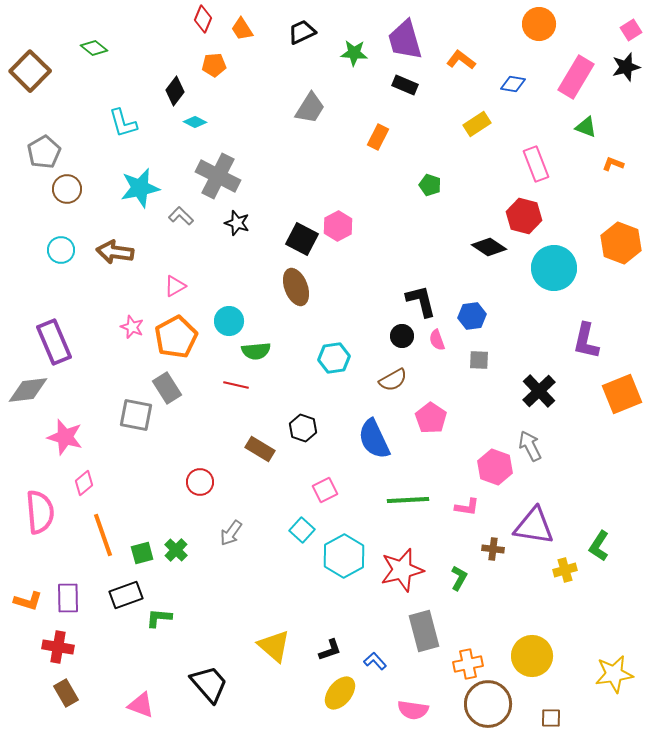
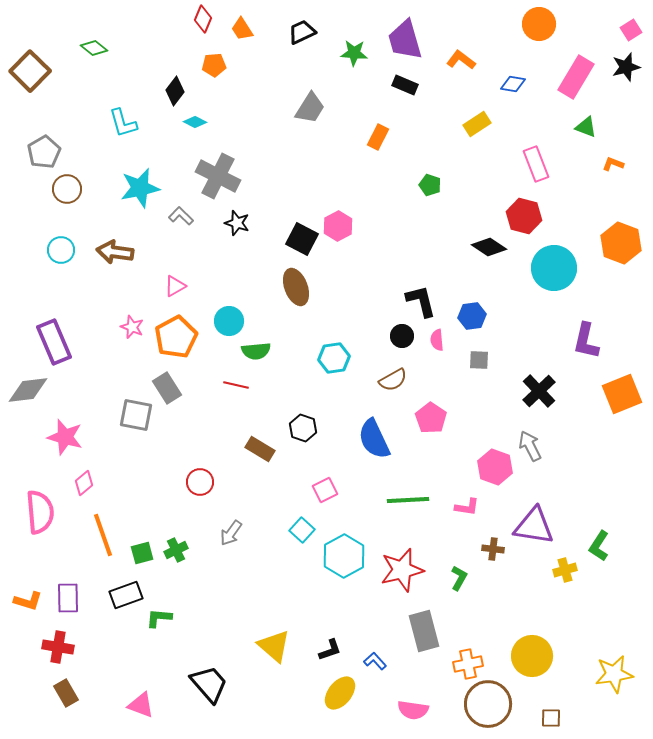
pink semicircle at (437, 340): rotated 15 degrees clockwise
green cross at (176, 550): rotated 20 degrees clockwise
